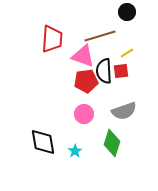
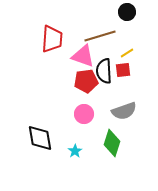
red square: moved 2 px right, 1 px up
black diamond: moved 3 px left, 4 px up
